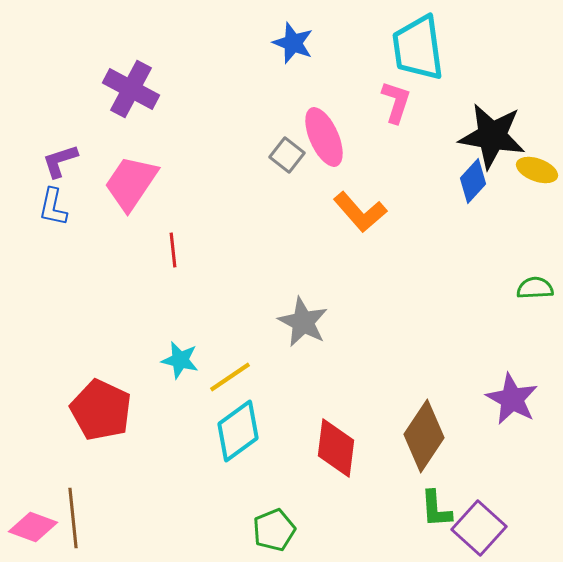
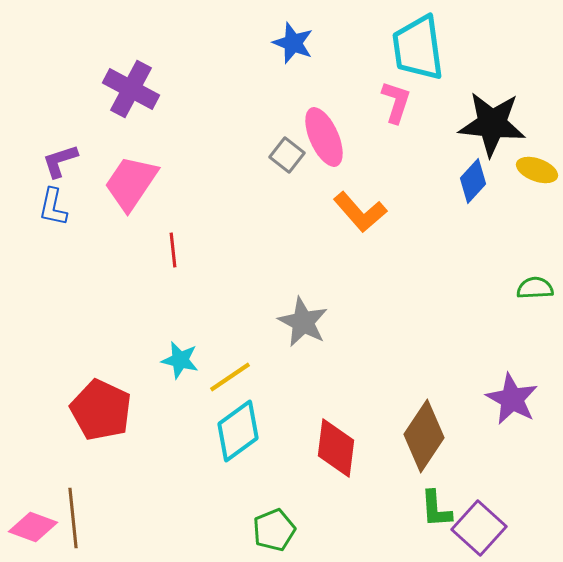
black star: moved 12 px up; rotated 4 degrees counterclockwise
